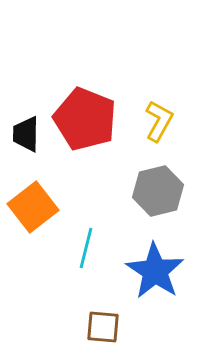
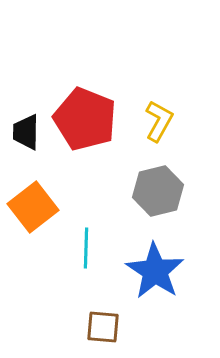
black trapezoid: moved 2 px up
cyan line: rotated 12 degrees counterclockwise
